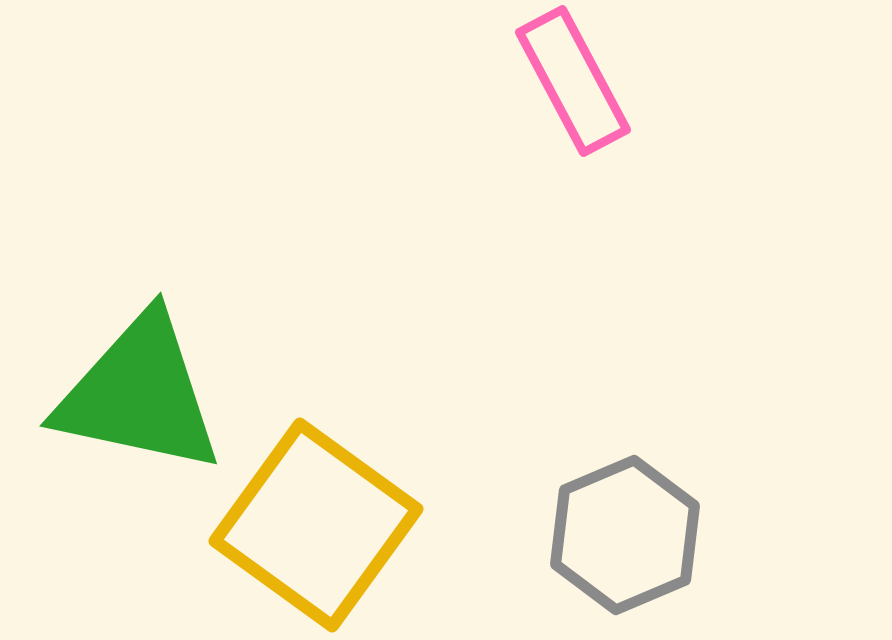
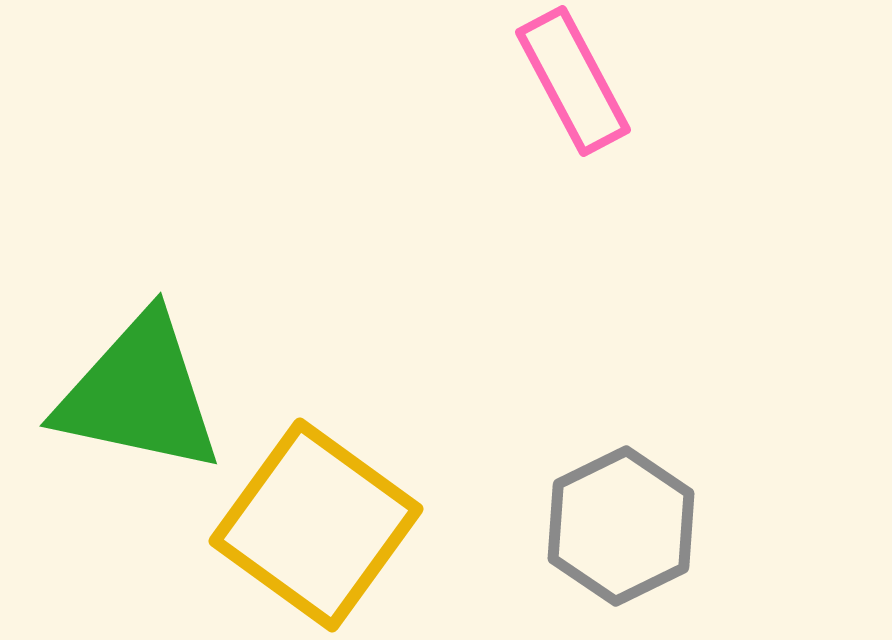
gray hexagon: moved 4 px left, 9 px up; rotated 3 degrees counterclockwise
